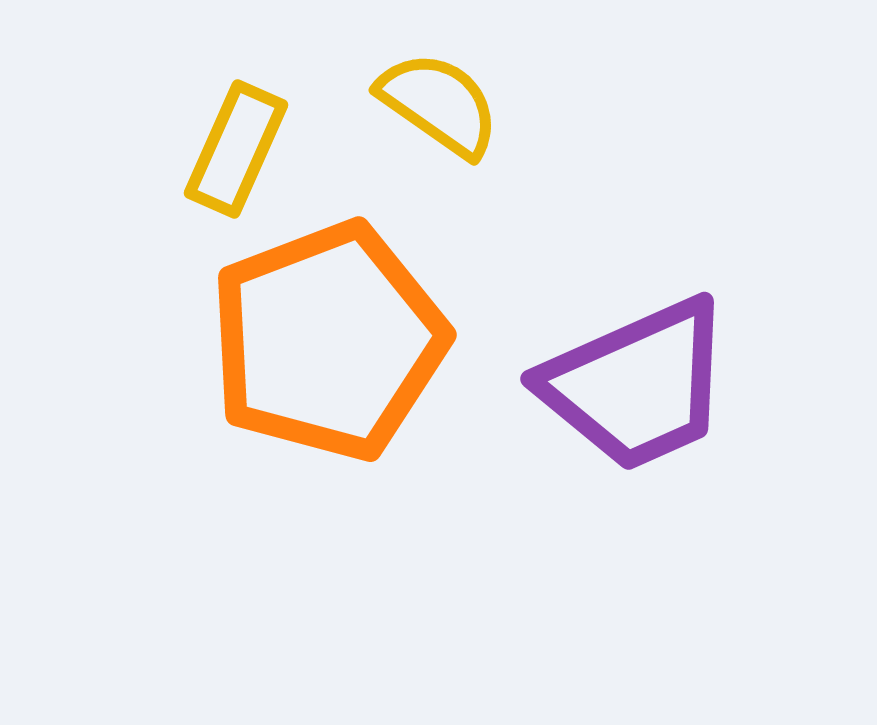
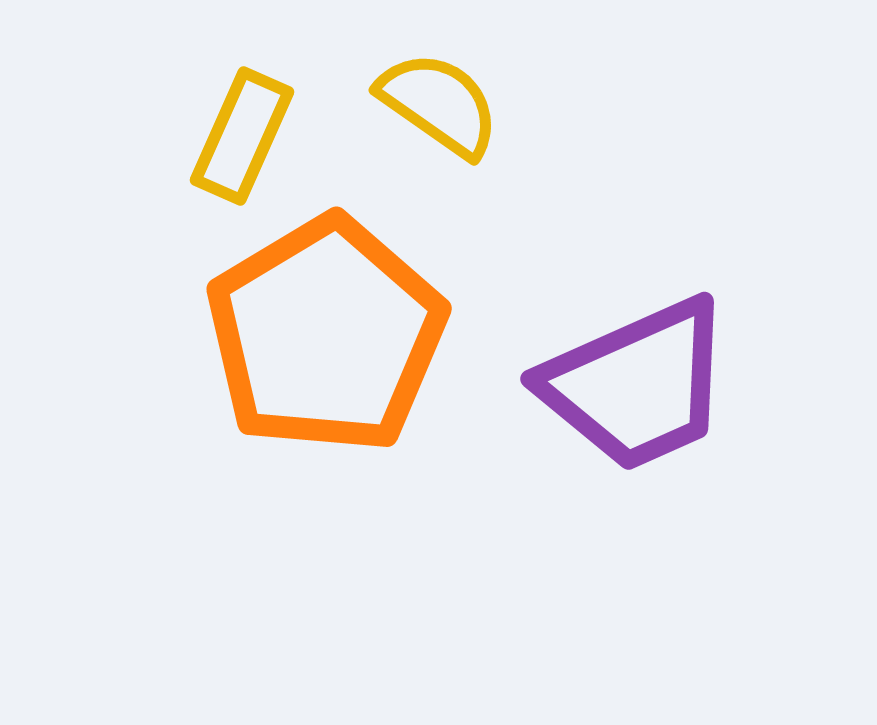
yellow rectangle: moved 6 px right, 13 px up
orange pentagon: moved 2 px left, 6 px up; rotated 10 degrees counterclockwise
